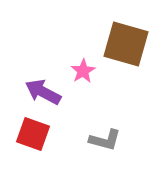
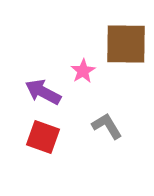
brown square: rotated 15 degrees counterclockwise
red square: moved 10 px right, 3 px down
gray L-shape: moved 2 px right, 14 px up; rotated 136 degrees counterclockwise
